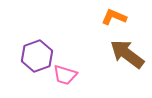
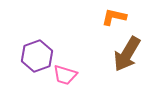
orange L-shape: rotated 10 degrees counterclockwise
brown arrow: rotated 96 degrees counterclockwise
